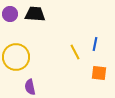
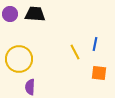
yellow circle: moved 3 px right, 2 px down
purple semicircle: rotated 14 degrees clockwise
